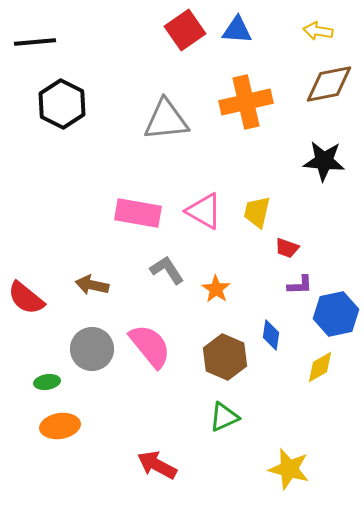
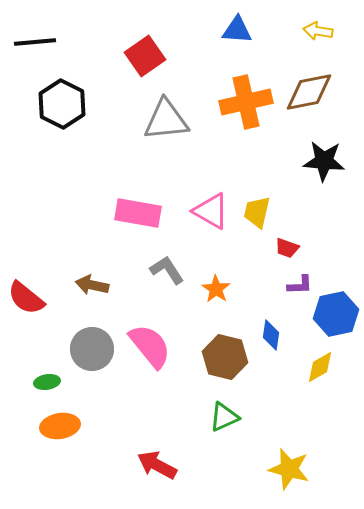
red square: moved 40 px left, 26 px down
brown diamond: moved 20 px left, 8 px down
pink triangle: moved 7 px right
brown hexagon: rotated 9 degrees counterclockwise
